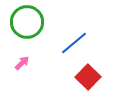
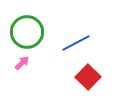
green circle: moved 10 px down
blue line: moved 2 px right; rotated 12 degrees clockwise
